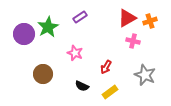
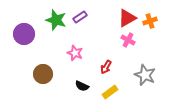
green star: moved 8 px right, 7 px up; rotated 25 degrees counterclockwise
pink cross: moved 5 px left, 1 px up; rotated 16 degrees clockwise
